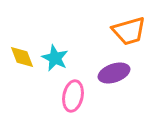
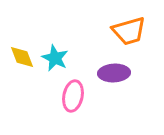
purple ellipse: rotated 16 degrees clockwise
